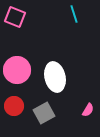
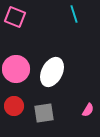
pink circle: moved 1 px left, 1 px up
white ellipse: moved 3 px left, 5 px up; rotated 40 degrees clockwise
gray square: rotated 20 degrees clockwise
